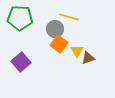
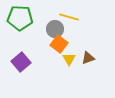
yellow triangle: moved 8 px left, 8 px down
